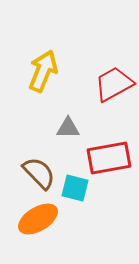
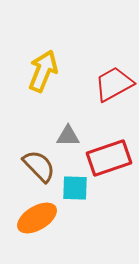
gray triangle: moved 8 px down
red rectangle: rotated 9 degrees counterclockwise
brown semicircle: moved 7 px up
cyan square: rotated 12 degrees counterclockwise
orange ellipse: moved 1 px left, 1 px up
